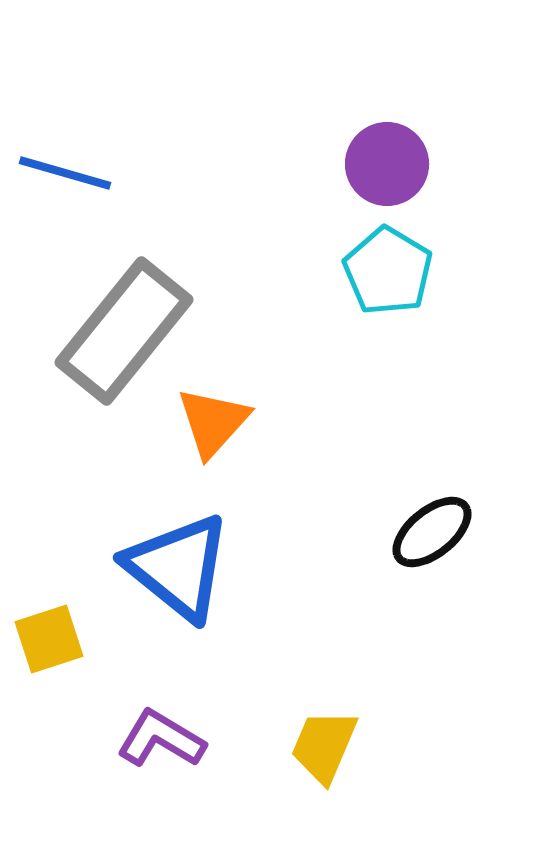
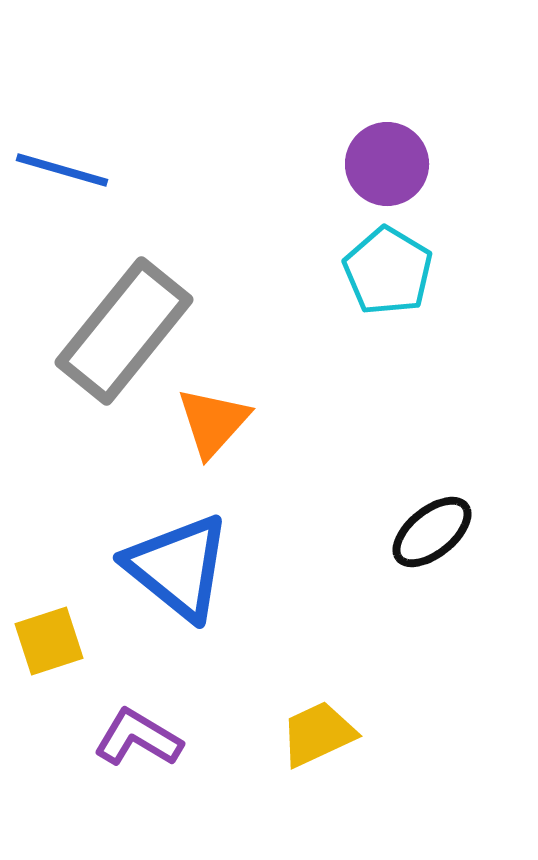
blue line: moved 3 px left, 3 px up
yellow square: moved 2 px down
purple L-shape: moved 23 px left, 1 px up
yellow trapezoid: moved 6 px left, 12 px up; rotated 42 degrees clockwise
